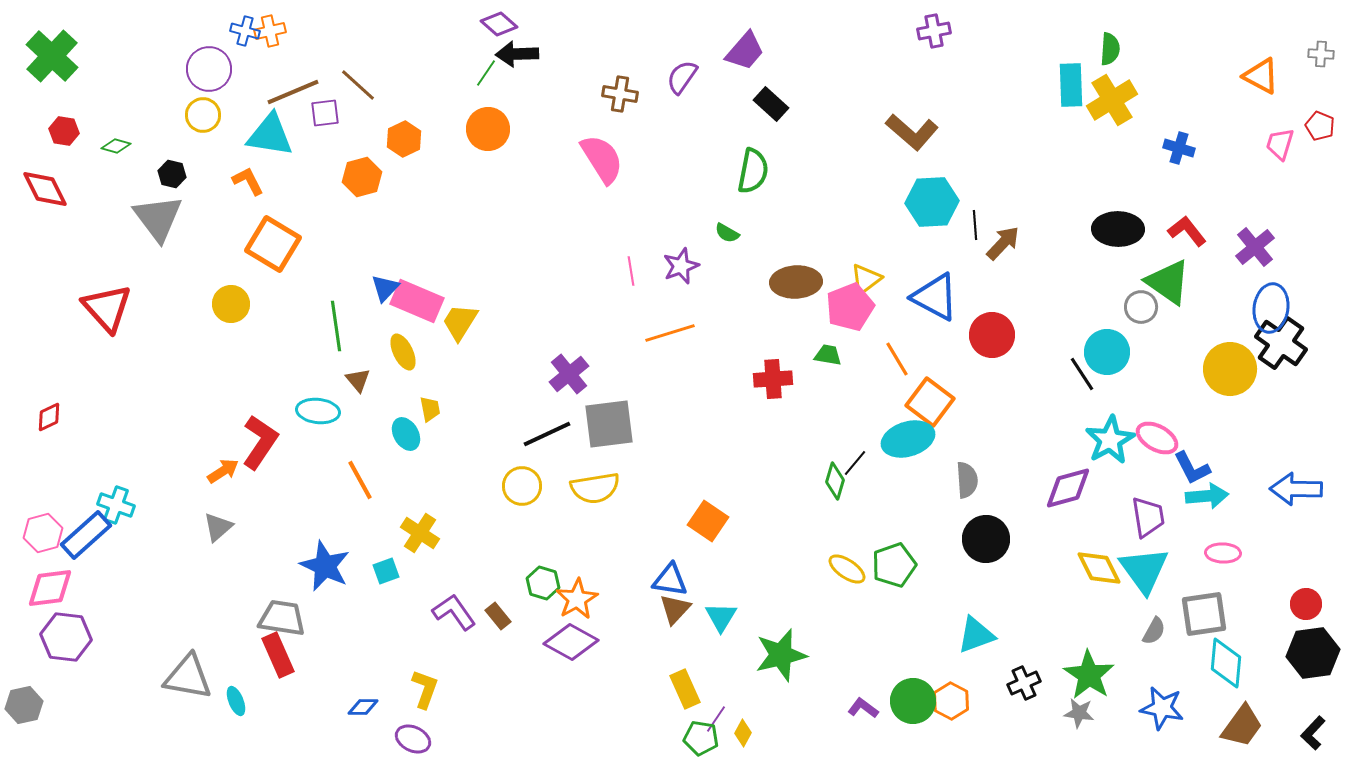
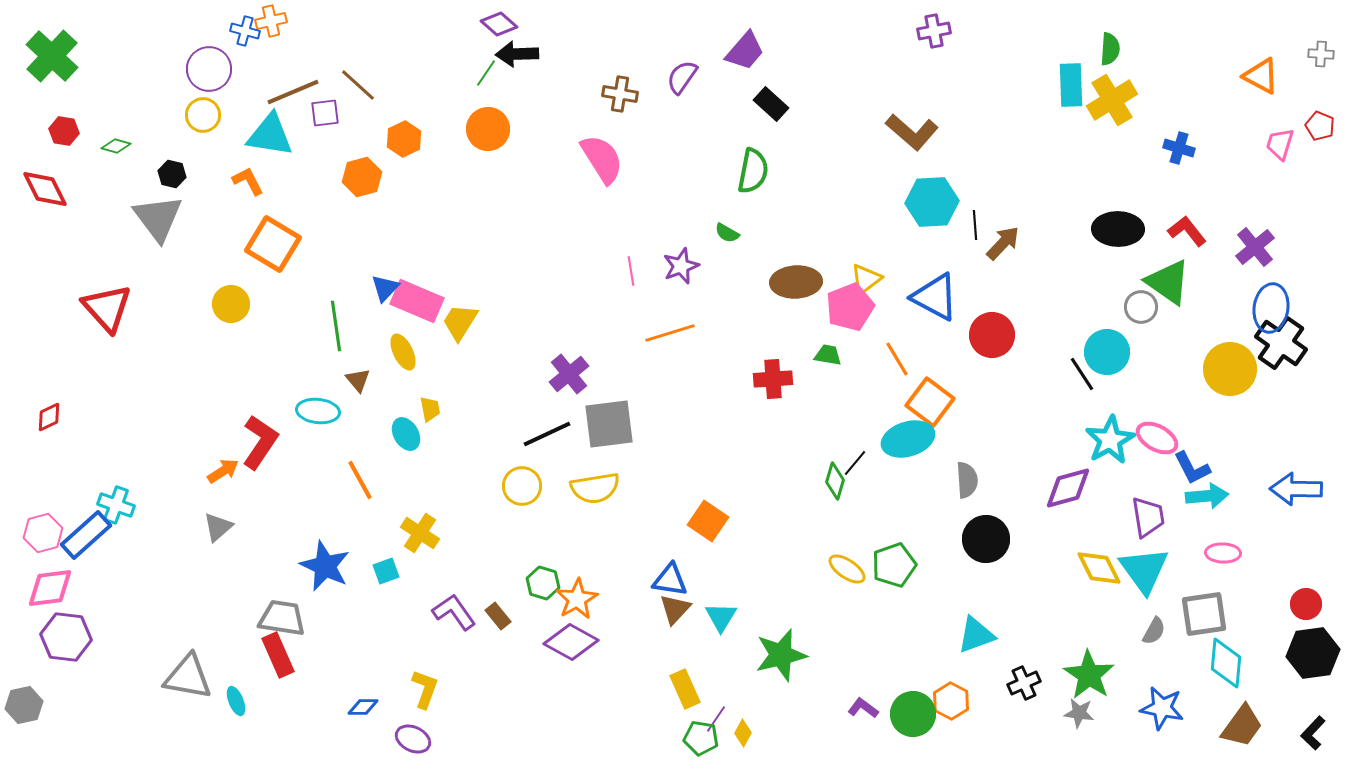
orange cross at (270, 31): moved 1 px right, 10 px up
green circle at (913, 701): moved 13 px down
